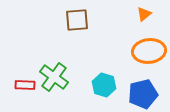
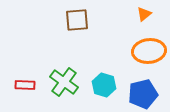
green cross: moved 10 px right, 5 px down
